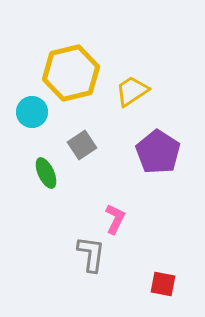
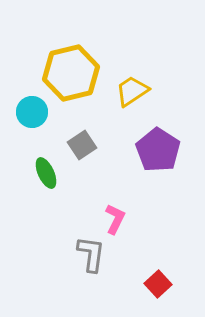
purple pentagon: moved 2 px up
red square: moved 5 px left; rotated 36 degrees clockwise
